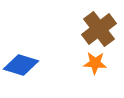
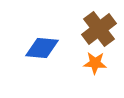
blue diamond: moved 21 px right, 17 px up; rotated 12 degrees counterclockwise
